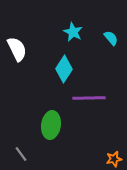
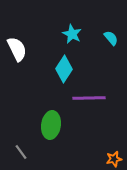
cyan star: moved 1 px left, 2 px down
gray line: moved 2 px up
